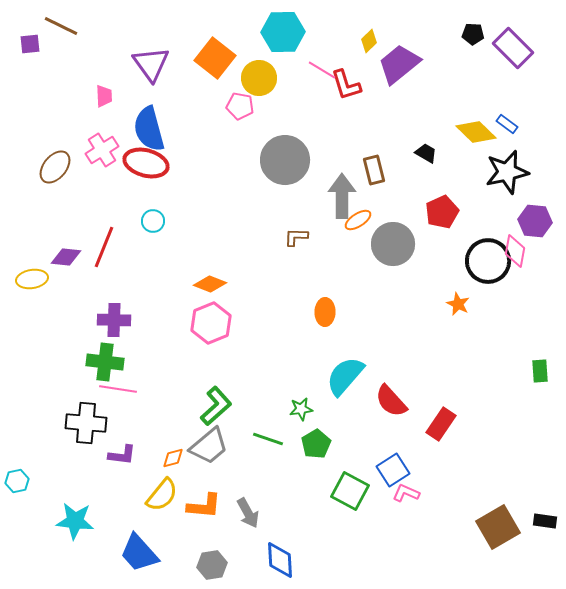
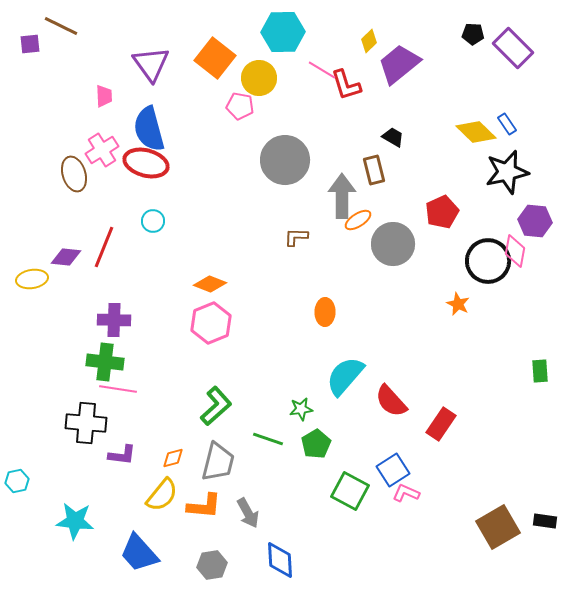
blue rectangle at (507, 124): rotated 20 degrees clockwise
black trapezoid at (426, 153): moved 33 px left, 16 px up
brown ellipse at (55, 167): moved 19 px right, 7 px down; rotated 56 degrees counterclockwise
gray trapezoid at (209, 446): moved 9 px right, 16 px down; rotated 36 degrees counterclockwise
